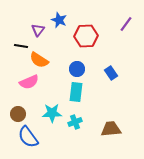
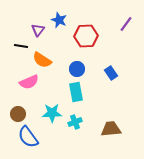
orange semicircle: moved 3 px right
cyan rectangle: rotated 18 degrees counterclockwise
